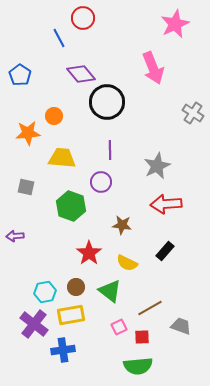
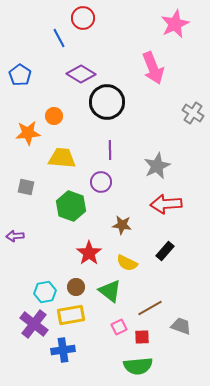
purple diamond: rotated 20 degrees counterclockwise
